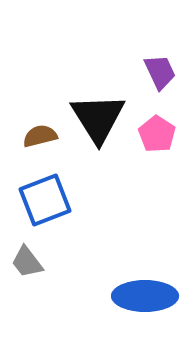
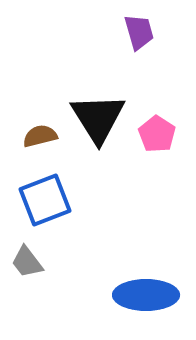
purple trapezoid: moved 21 px left, 40 px up; rotated 9 degrees clockwise
blue ellipse: moved 1 px right, 1 px up
